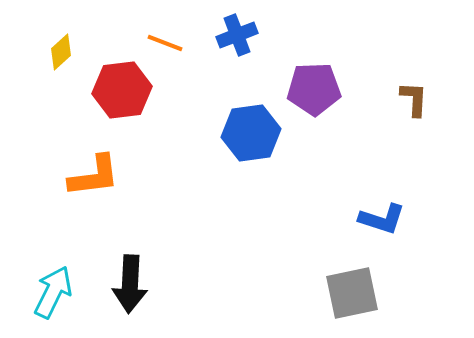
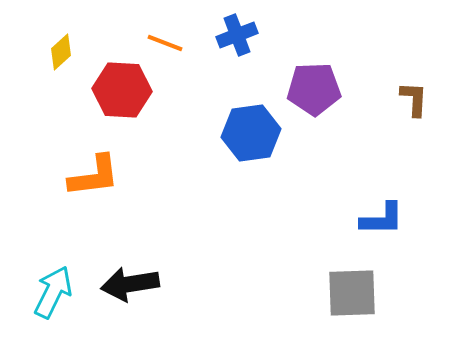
red hexagon: rotated 10 degrees clockwise
blue L-shape: rotated 18 degrees counterclockwise
black arrow: rotated 78 degrees clockwise
gray square: rotated 10 degrees clockwise
